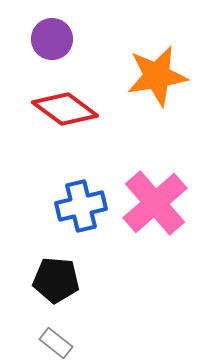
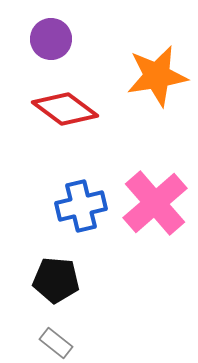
purple circle: moved 1 px left
